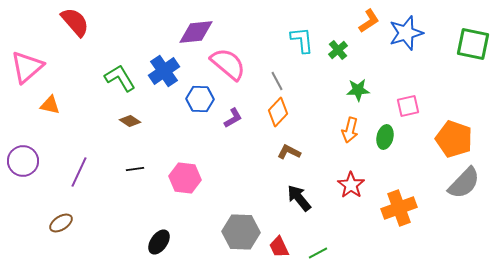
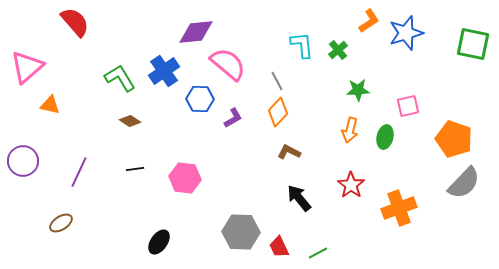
cyan L-shape: moved 5 px down
